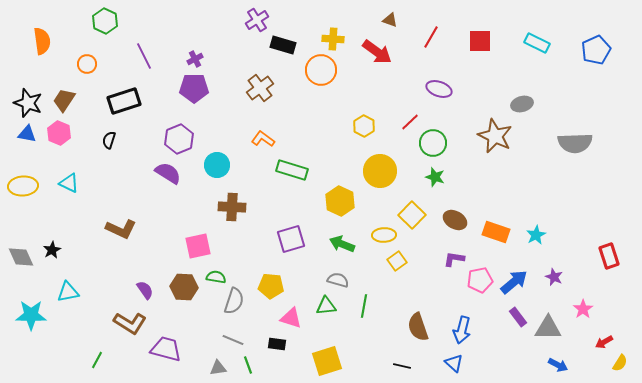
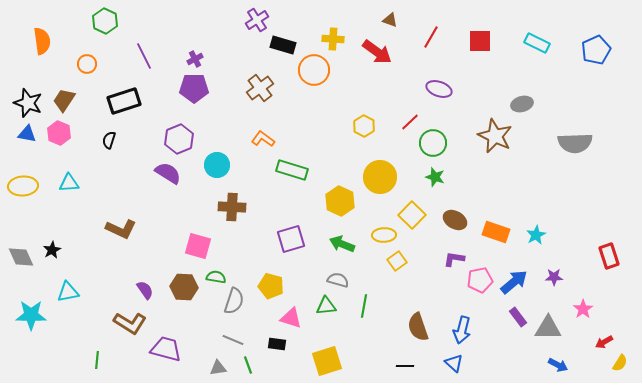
orange circle at (321, 70): moved 7 px left
yellow circle at (380, 171): moved 6 px down
cyan triangle at (69, 183): rotated 30 degrees counterclockwise
pink square at (198, 246): rotated 28 degrees clockwise
purple star at (554, 277): rotated 24 degrees counterclockwise
yellow pentagon at (271, 286): rotated 10 degrees clockwise
green line at (97, 360): rotated 24 degrees counterclockwise
black line at (402, 366): moved 3 px right; rotated 12 degrees counterclockwise
